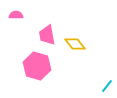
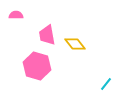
cyan line: moved 1 px left, 2 px up
